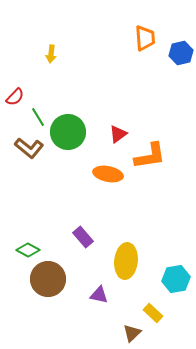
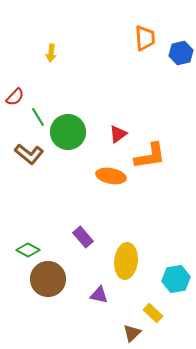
yellow arrow: moved 1 px up
brown L-shape: moved 6 px down
orange ellipse: moved 3 px right, 2 px down
